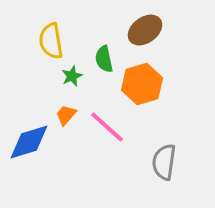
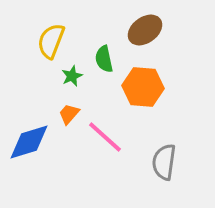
yellow semicircle: rotated 30 degrees clockwise
orange hexagon: moved 1 px right, 3 px down; rotated 21 degrees clockwise
orange trapezoid: moved 3 px right, 1 px up
pink line: moved 2 px left, 10 px down
